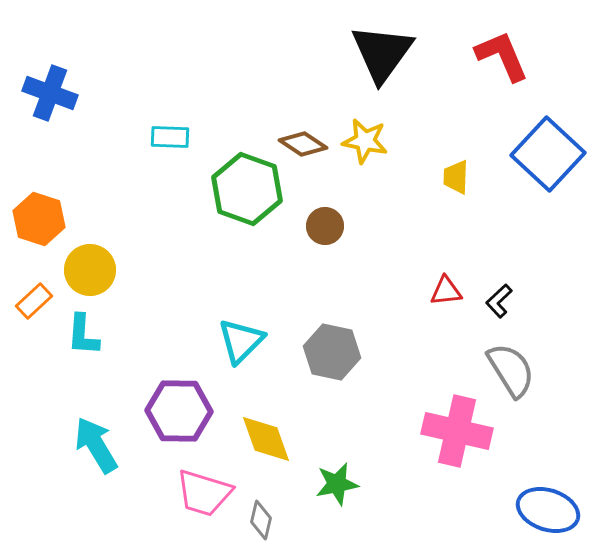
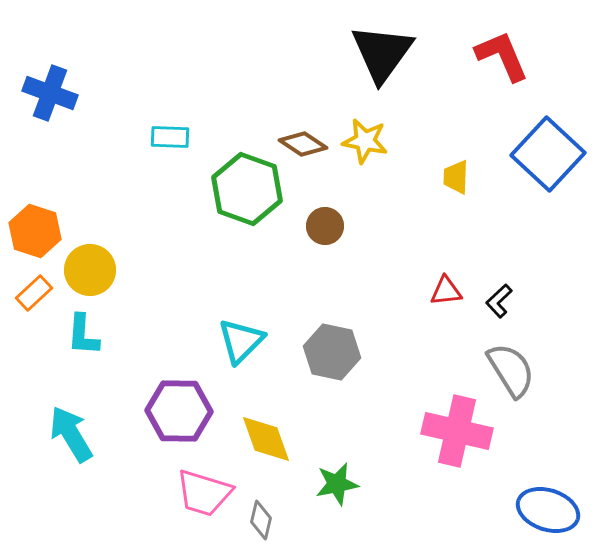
orange hexagon: moved 4 px left, 12 px down
orange rectangle: moved 8 px up
cyan arrow: moved 25 px left, 11 px up
